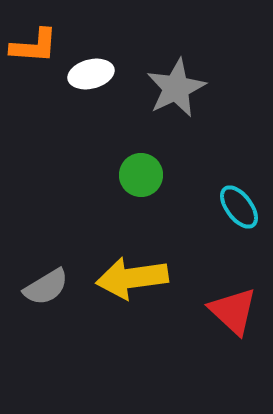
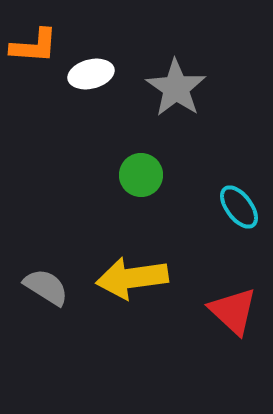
gray star: rotated 12 degrees counterclockwise
gray semicircle: rotated 117 degrees counterclockwise
